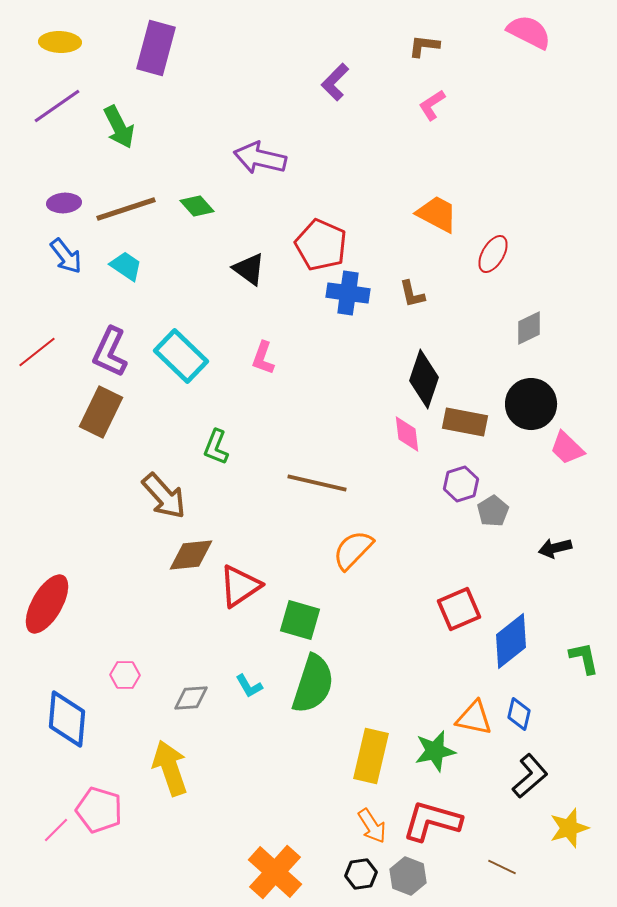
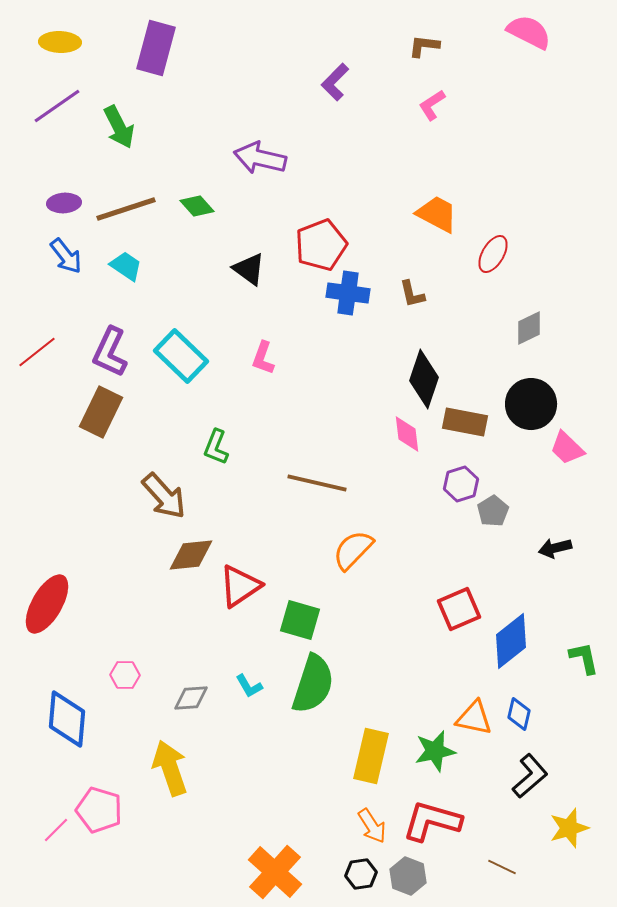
red pentagon at (321, 245): rotated 27 degrees clockwise
